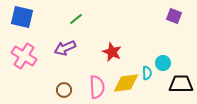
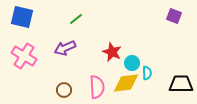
cyan circle: moved 31 px left
